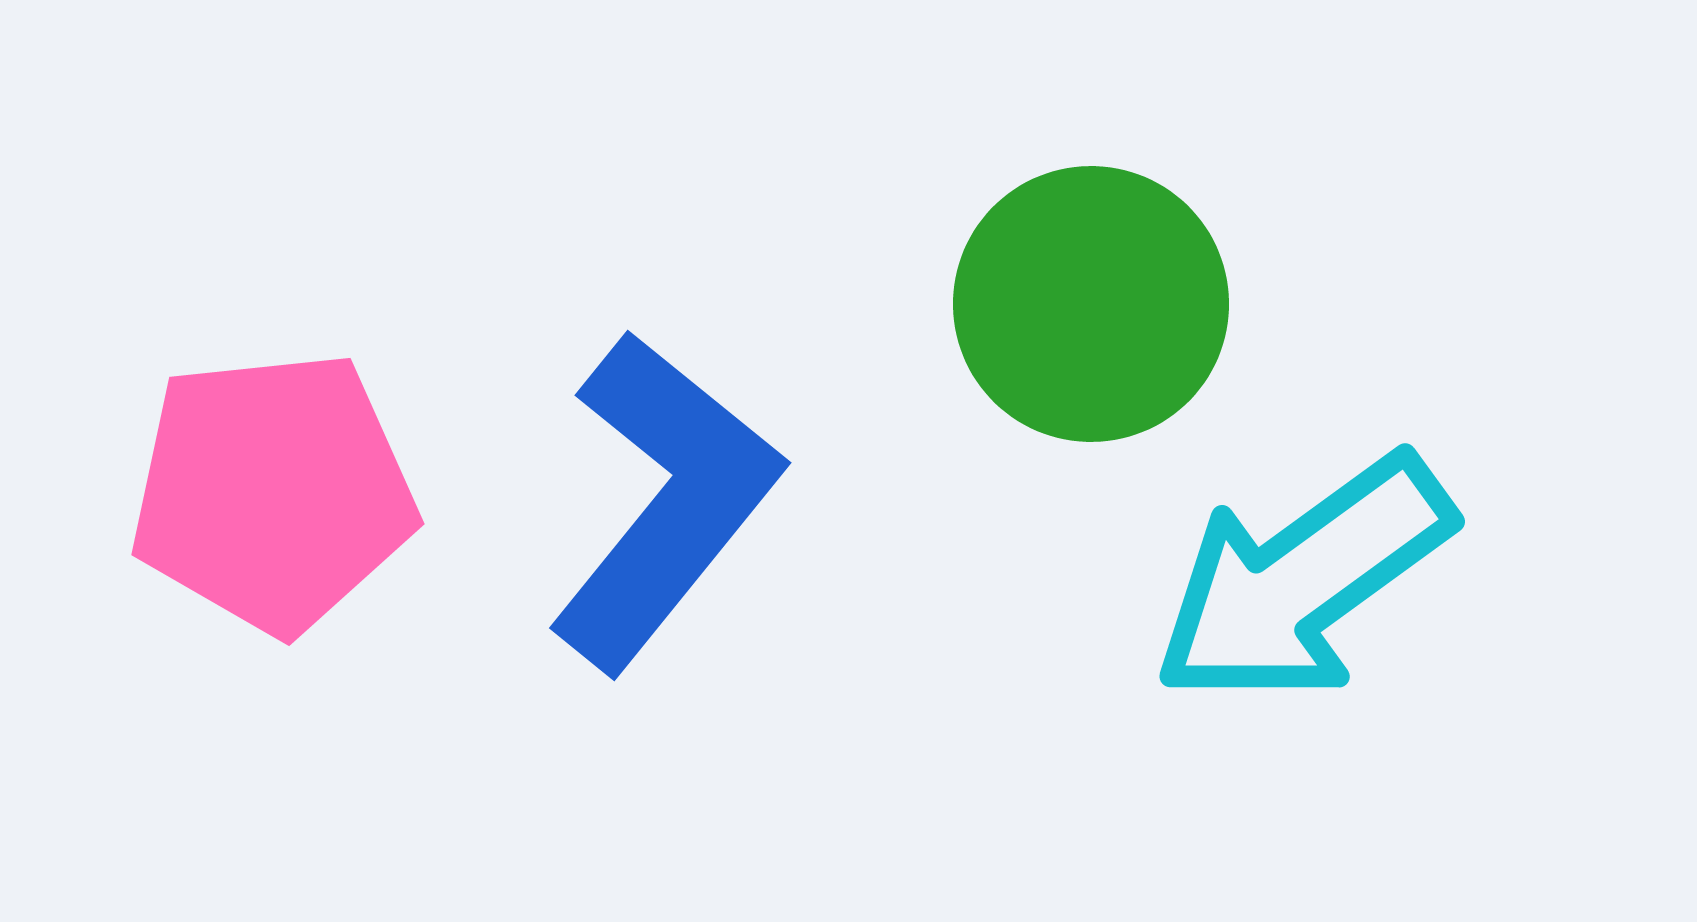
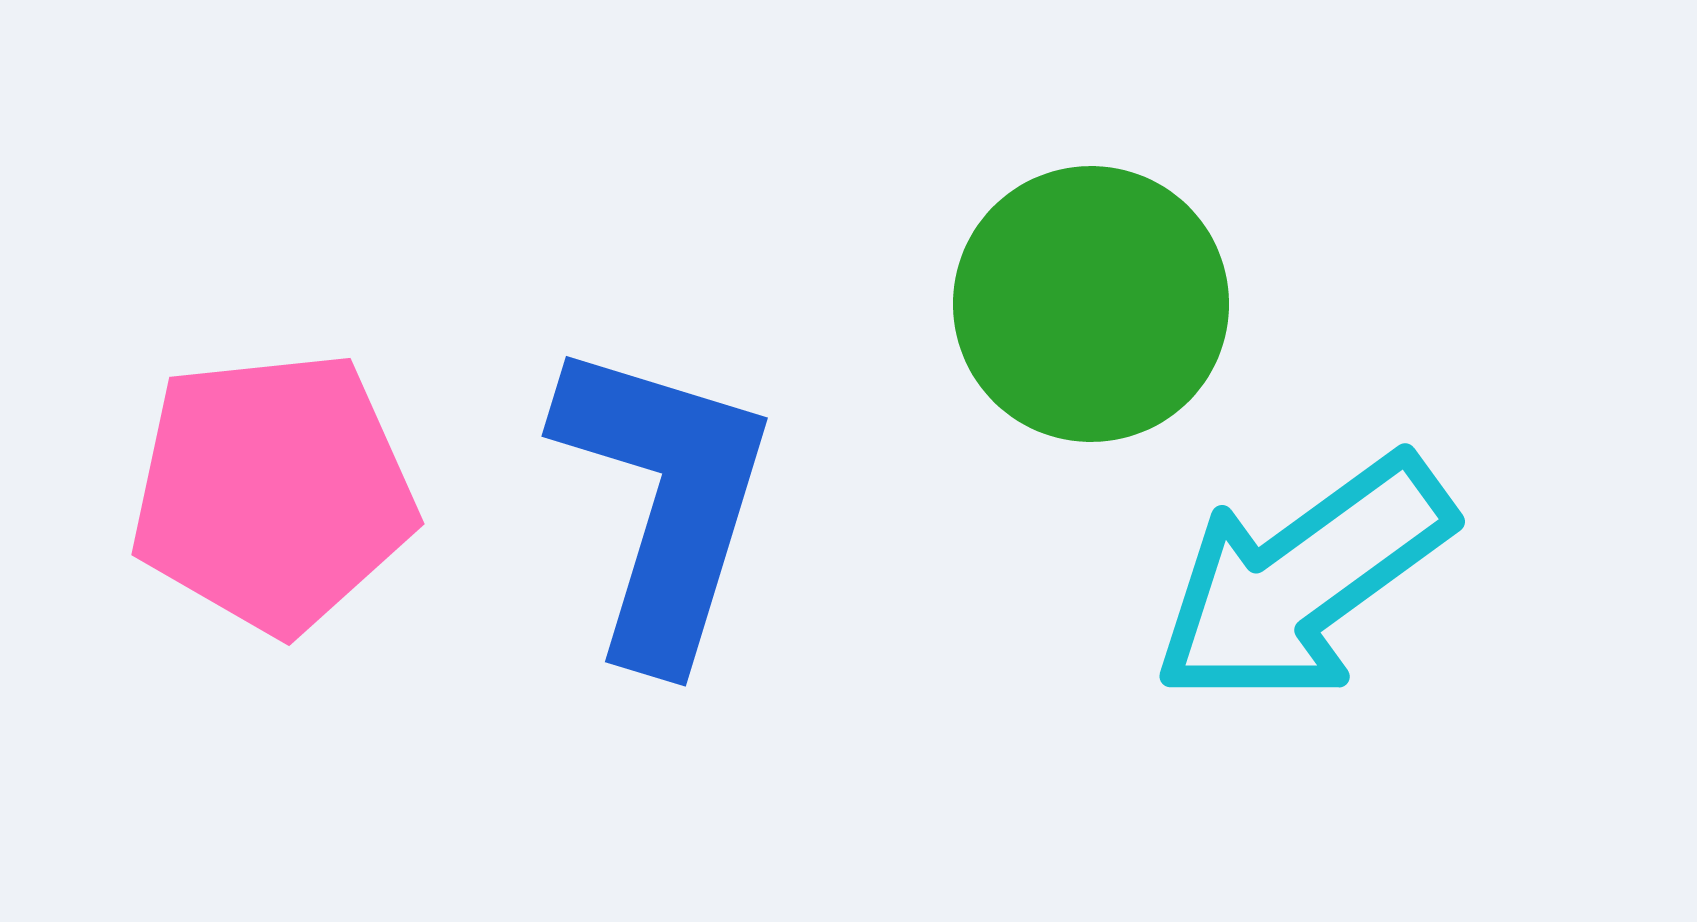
blue L-shape: rotated 22 degrees counterclockwise
